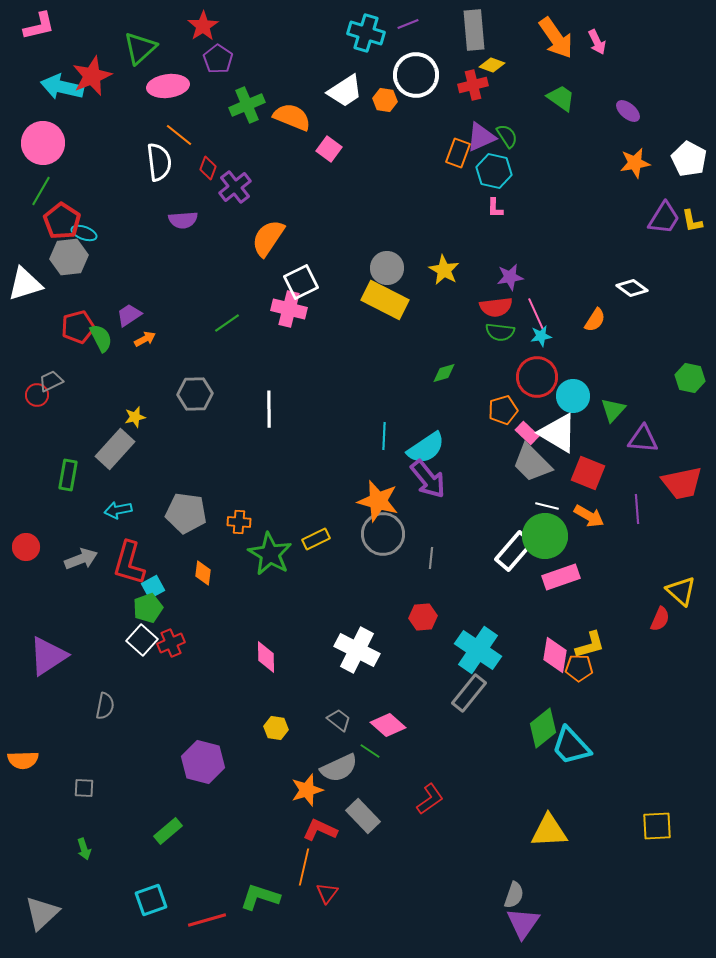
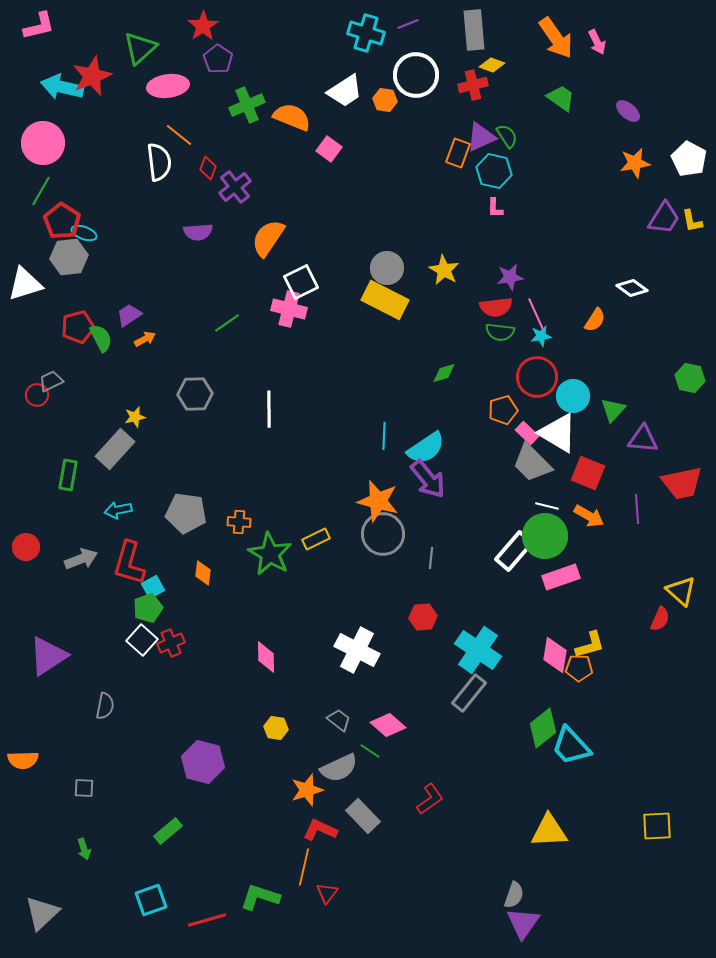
purple semicircle at (183, 220): moved 15 px right, 12 px down
